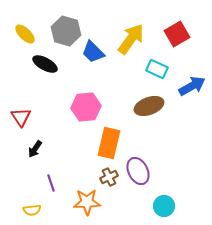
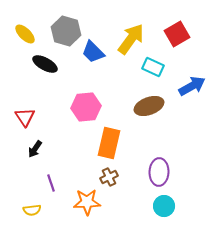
cyan rectangle: moved 4 px left, 2 px up
red triangle: moved 4 px right
purple ellipse: moved 21 px right, 1 px down; rotated 28 degrees clockwise
